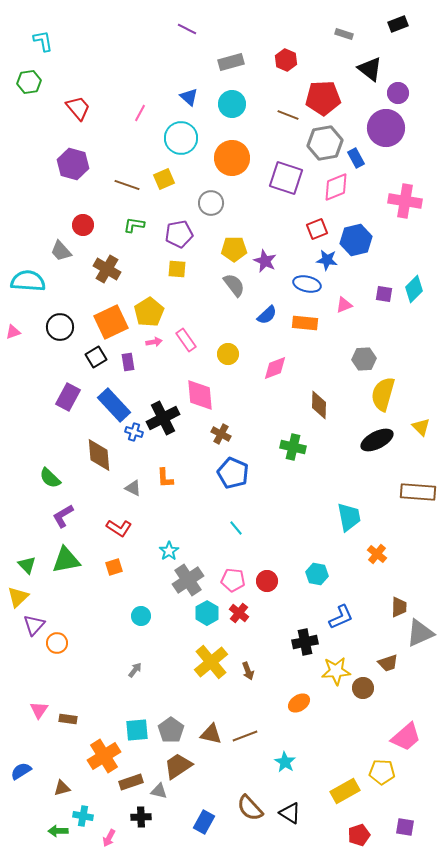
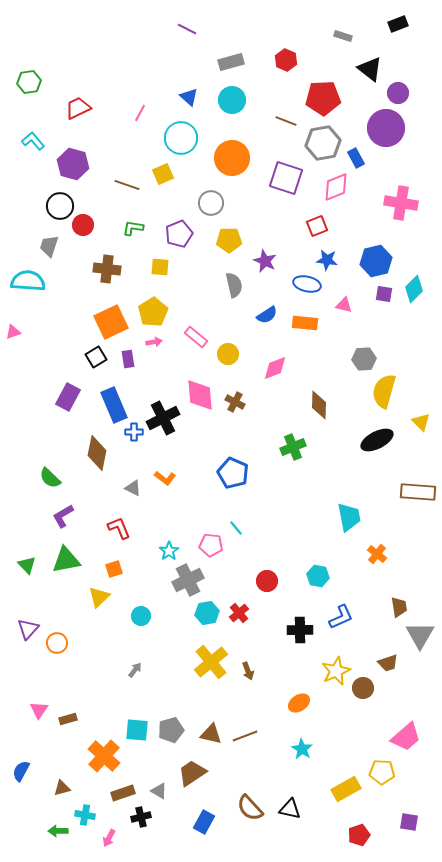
gray rectangle at (344, 34): moved 1 px left, 2 px down
cyan L-shape at (43, 41): moved 10 px left, 100 px down; rotated 30 degrees counterclockwise
cyan circle at (232, 104): moved 4 px up
red trapezoid at (78, 108): rotated 76 degrees counterclockwise
brown line at (288, 115): moved 2 px left, 6 px down
gray hexagon at (325, 143): moved 2 px left
yellow square at (164, 179): moved 1 px left, 5 px up
pink cross at (405, 201): moved 4 px left, 2 px down
green L-shape at (134, 225): moved 1 px left, 3 px down
red square at (317, 229): moved 3 px up
purple pentagon at (179, 234): rotated 12 degrees counterclockwise
blue hexagon at (356, 240): moved 20 px right, 21 px down
yellow pentagon at (234, 249): moved 5 px left, 9 px up
gray trapezoid at (61, 251): moved 12 px left, 5 px up; rotated 60 degrees clockwise
brown cross at (107, 269): rotated 24 degrees counterclockwise
yellow square at (177, 269): moved 17 px left, 2 px up
gray semicircle at (234, 285): rotated 25 degrees clockwise
pink triangle at (344, 305): rotated 36 degrees clockwise
yellow pentagon at (149, 312): moved 4 px right
blue semicircle at (267, 315): rotated 10 degrees clockwise
black circle at (60, 327): moved 121 px up
pink rectangle at (186, 340): moved 10 px right, 3 px up; rotated 15 degrees counterclockwise
purple rectangle at (128, 362): moved 3 px up
yellow semicircle at (383, 394): moved 1 px right, 3 px up
blue rectangle at (114, 405): rotated 20 degrees clockwise
yellow triangle at (421, 427): moved 5 px up
blue cross at (134, 432): rotated 18 degrees counterclockwise
brown cross at (221, 434): moved 14 px right, 32 px up
green cross at (293, 447): rotated 35 degrees counterclockwise
brown diamond at (99, 455): moved 2 px left, 2 px up; rotated 16 degrees clockwise
orange L-shape at (165, 478): rotated 50 degrees counterclockwise
red L-shape at (119, 528): rotated 145 degrees counterclockwise
orange square at (114, 567): moved 2 px down
cyan hexagon at (317, 574): moved 1 px right, 2 px down
gray cross at (188, 580): rotated 8 degrees clockwise
pink pentagon at (233, 580): moved 22 px left, 35 px up
yellow triangle at (18, 597): moved 81 px right
brown trapezoid at (399, 607): rotated 10 degrees counterclockwise
cyan hexagon at (207, 613): rotated 20 degrees clockwise
red cross at (239, 613): rotated 12 degrees clockwise
purple triangle at (34, 625): moved 6 px left, 4 px down
gray triangle at (420, 633): moved 2 px down; rotated 36 degrees counterclockwise
black cross at (305, 642): moved 5 px left, 12 px up; rotated 10 degrees clockwise
yellow star at (336, 671): rotated 20 degrees counterclockwise
brown rectangle at (68, 719): rotated 24 degrees counterclockwise
cyan square at (137, 730): rotated 10 degrees clockwise
gray pentagon at (171, 730): rotated 20 degrees clockwise
orange cross at (104, 756): rotated 16 degrees counterclockwise
cyan star at (285, 762): moved 17 px right, 13 px up
brown trapezoid at (178, 766): moved 14 px right, 7 px down
blue semicircle at (21, 771): rotated 30 degrees counterclockwise
brown rectangle at (131, 782): moved 8 px left, 11 px down
gray triangle at (159, 791): rotated 18 degrees clockwise
yellow rectangle at (345, 791): moved 1 px right, 2 px up
black triangle at (290, 813): moved 4 px up; rotated 20 degrees counterclockwise
cyan cross at (83, 816): moved 2 px right, 1 px up
black cross at (141, 817): rotated 12 degrees counterclockwise
purple square at (405, 827): moved 4 px right, 5 px up
